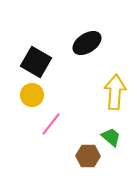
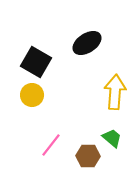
pink line: moved 21 px down
green trapezoid: moved 1 px right, 1 px down
